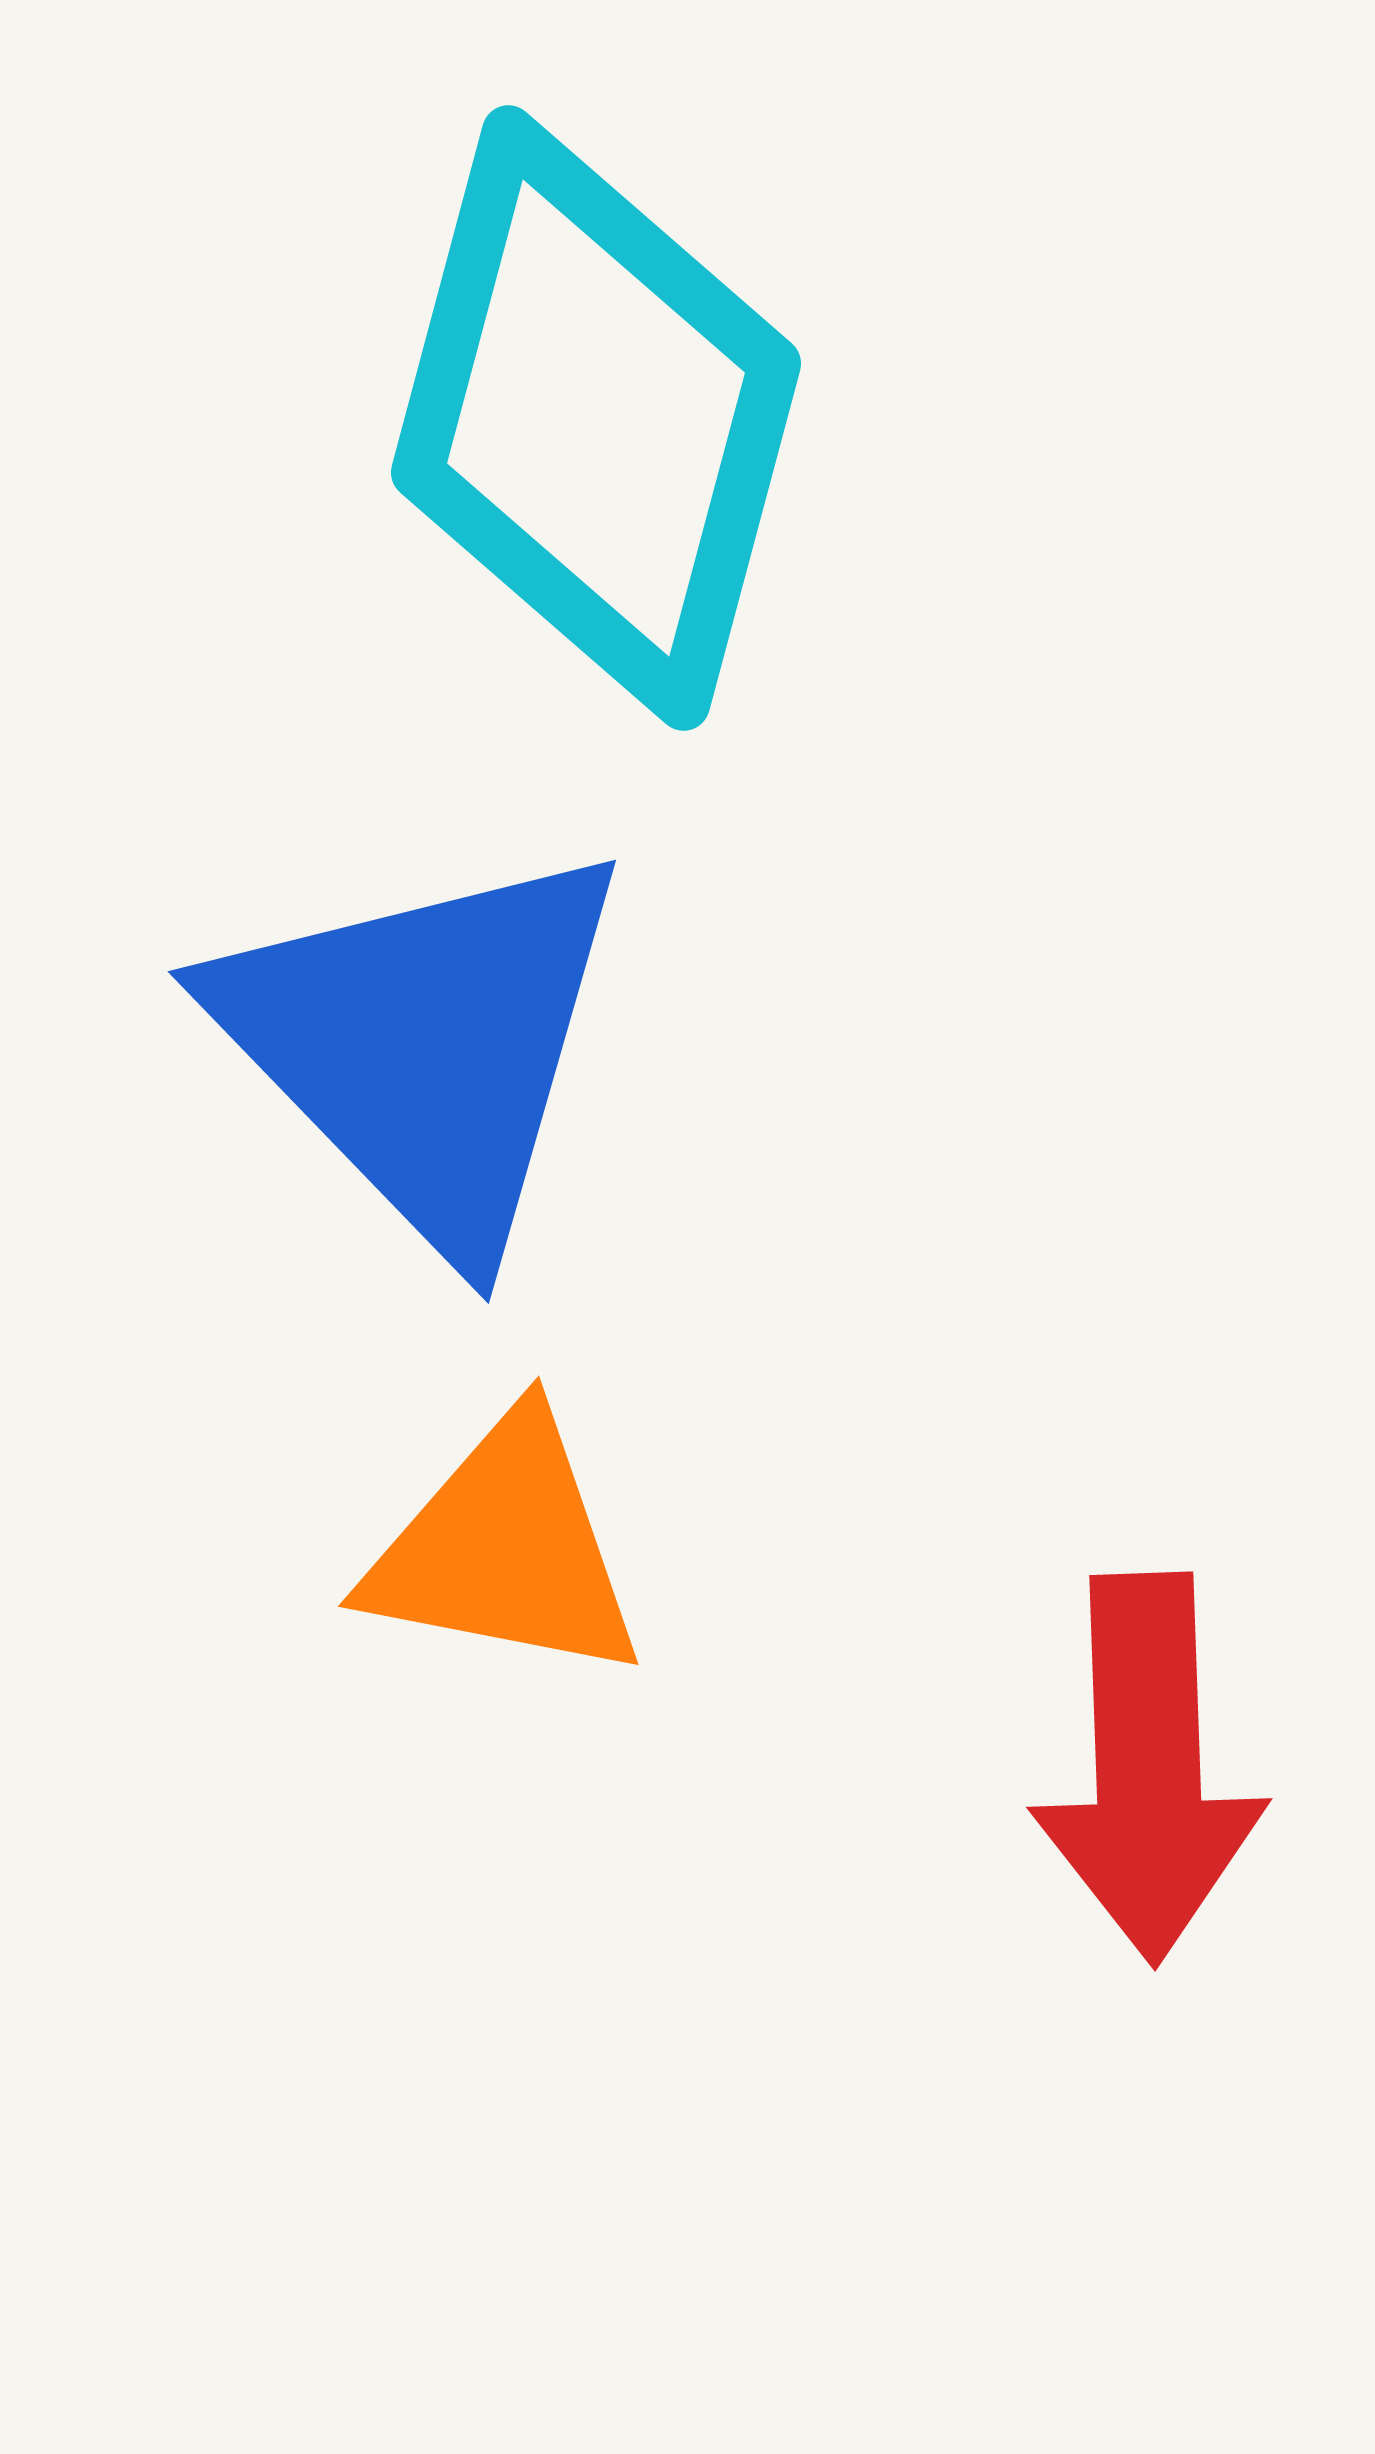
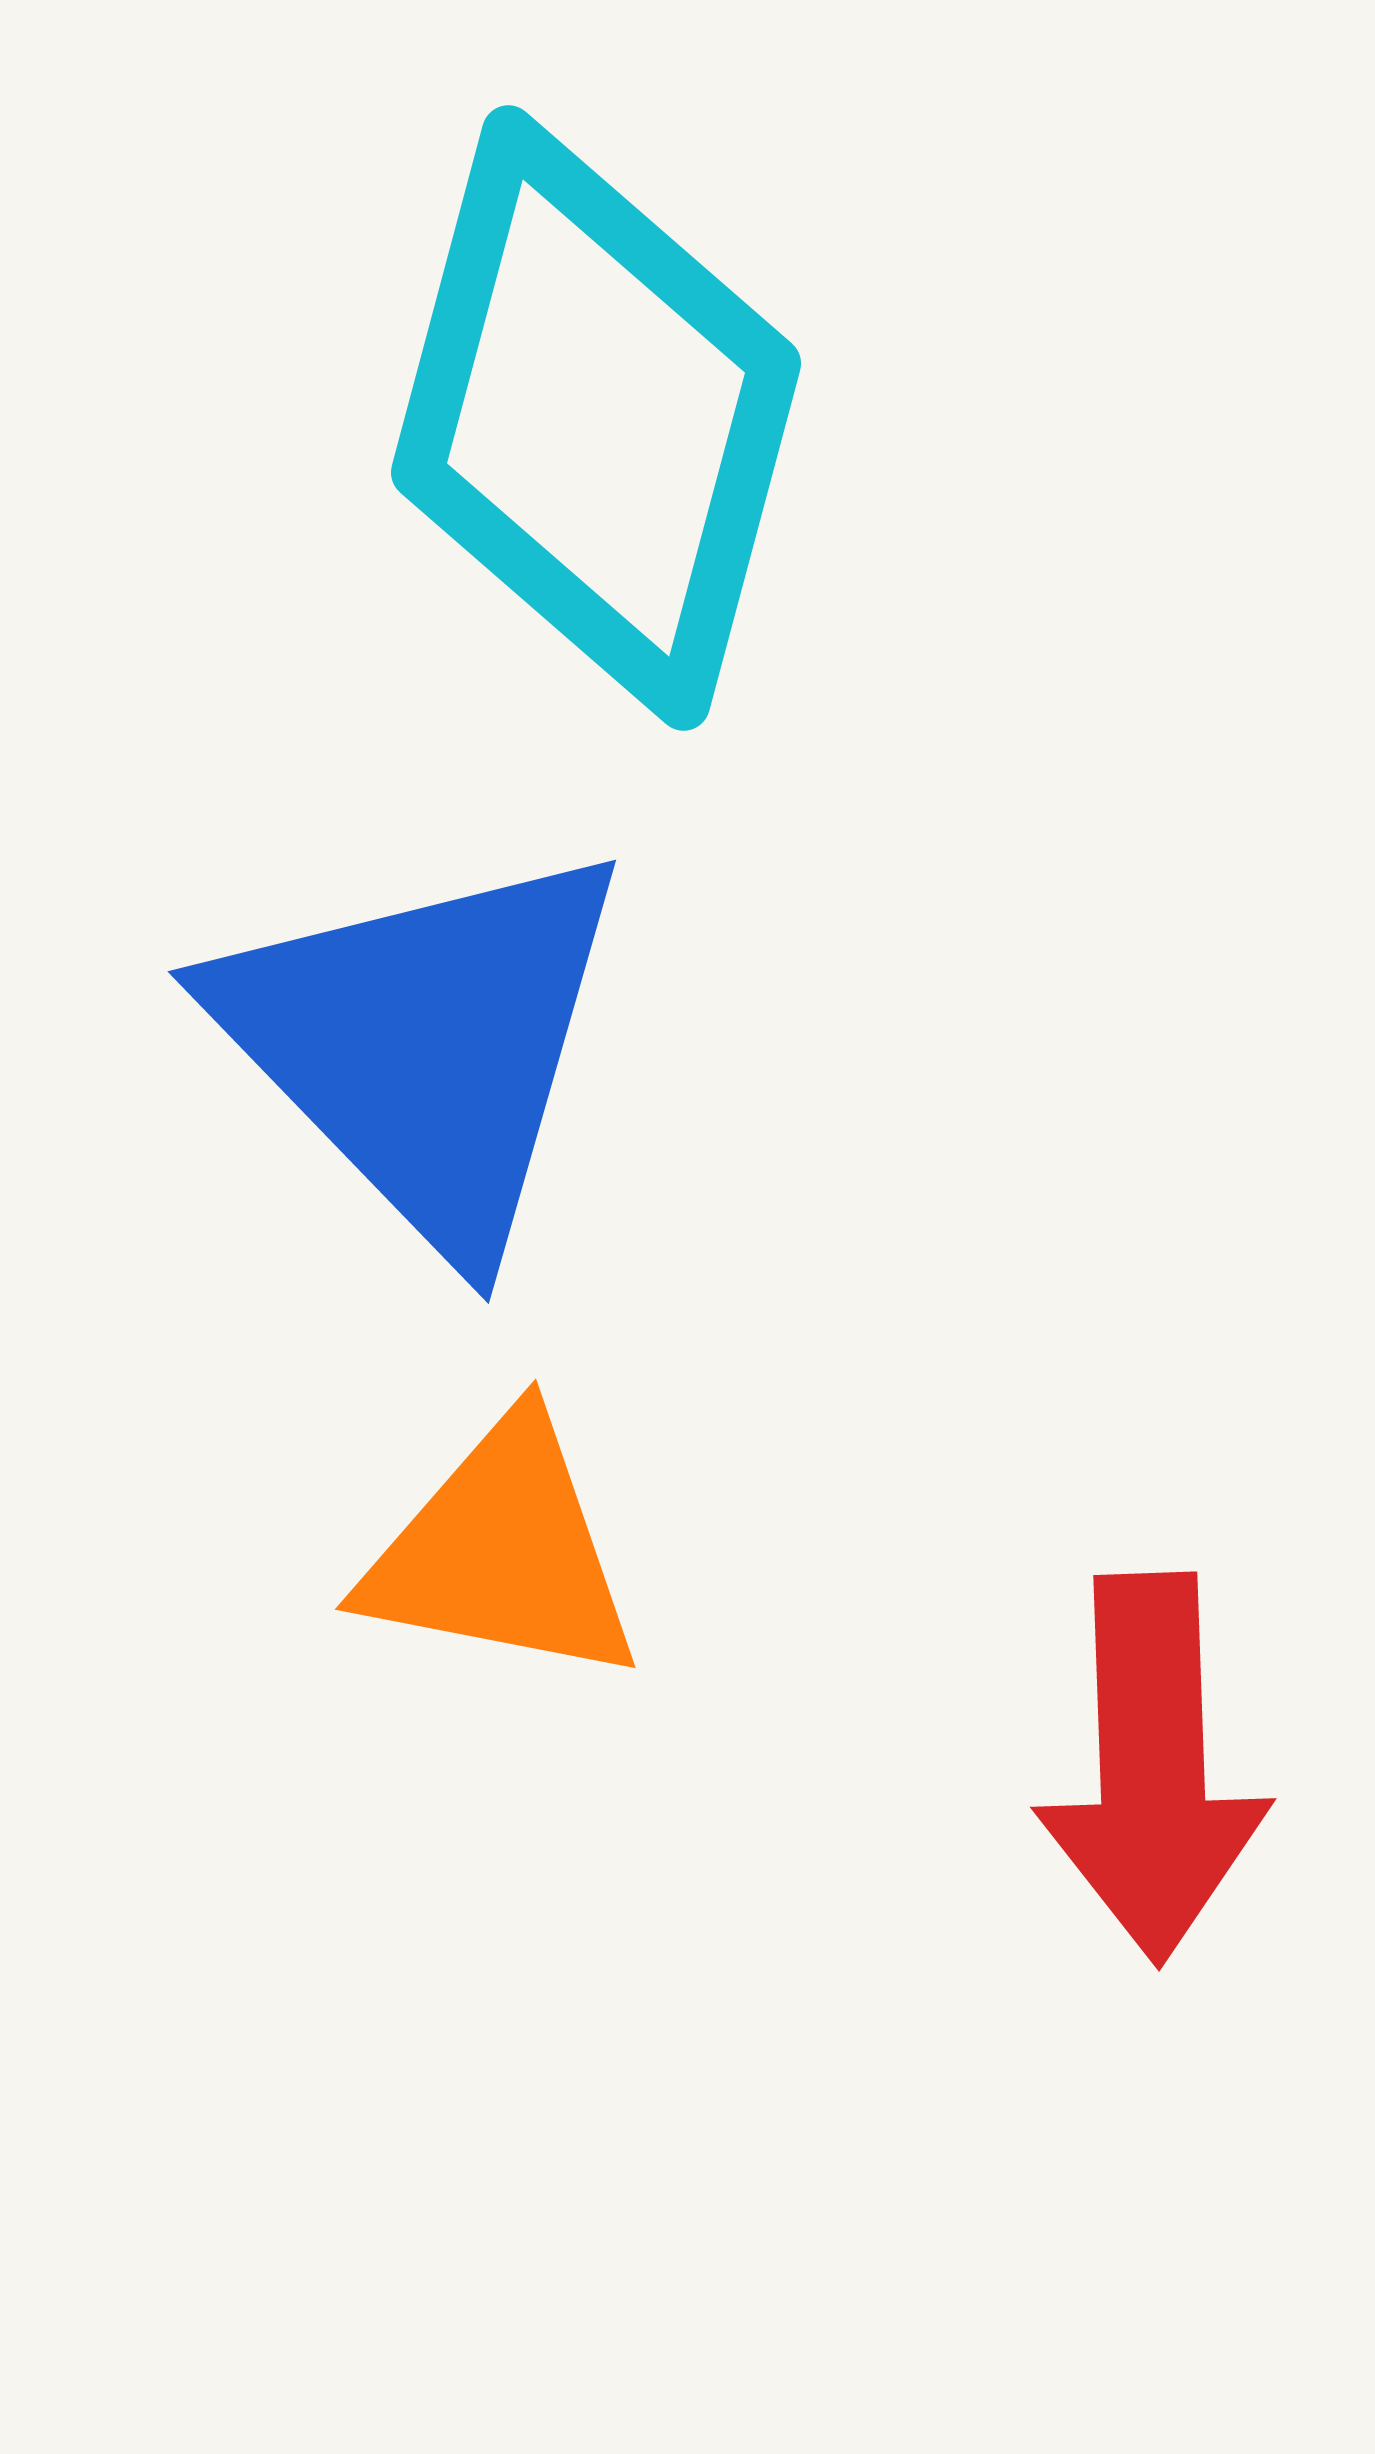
orange triangle: moved 3 px left, 3 px down
red arrow: moved 4 px right
